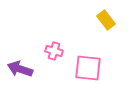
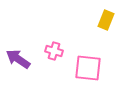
yellow rectangle: rotated 60 degrees clockwise
purple arrow: moved 2 px left, 10 px up; rotated 15 degrees clockwise
